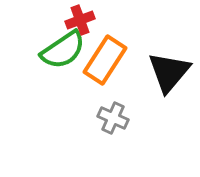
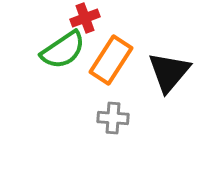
red cross: moved 5 px right, 2 px up
orange rectangle: moved 6 px right
gray cross: rotated 20 degrees counterclockwise
